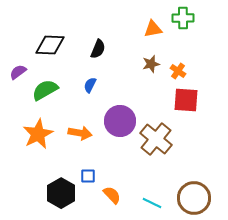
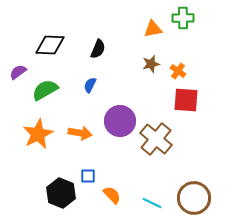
black hexagon: rotated 8 degrees counterclockwise
